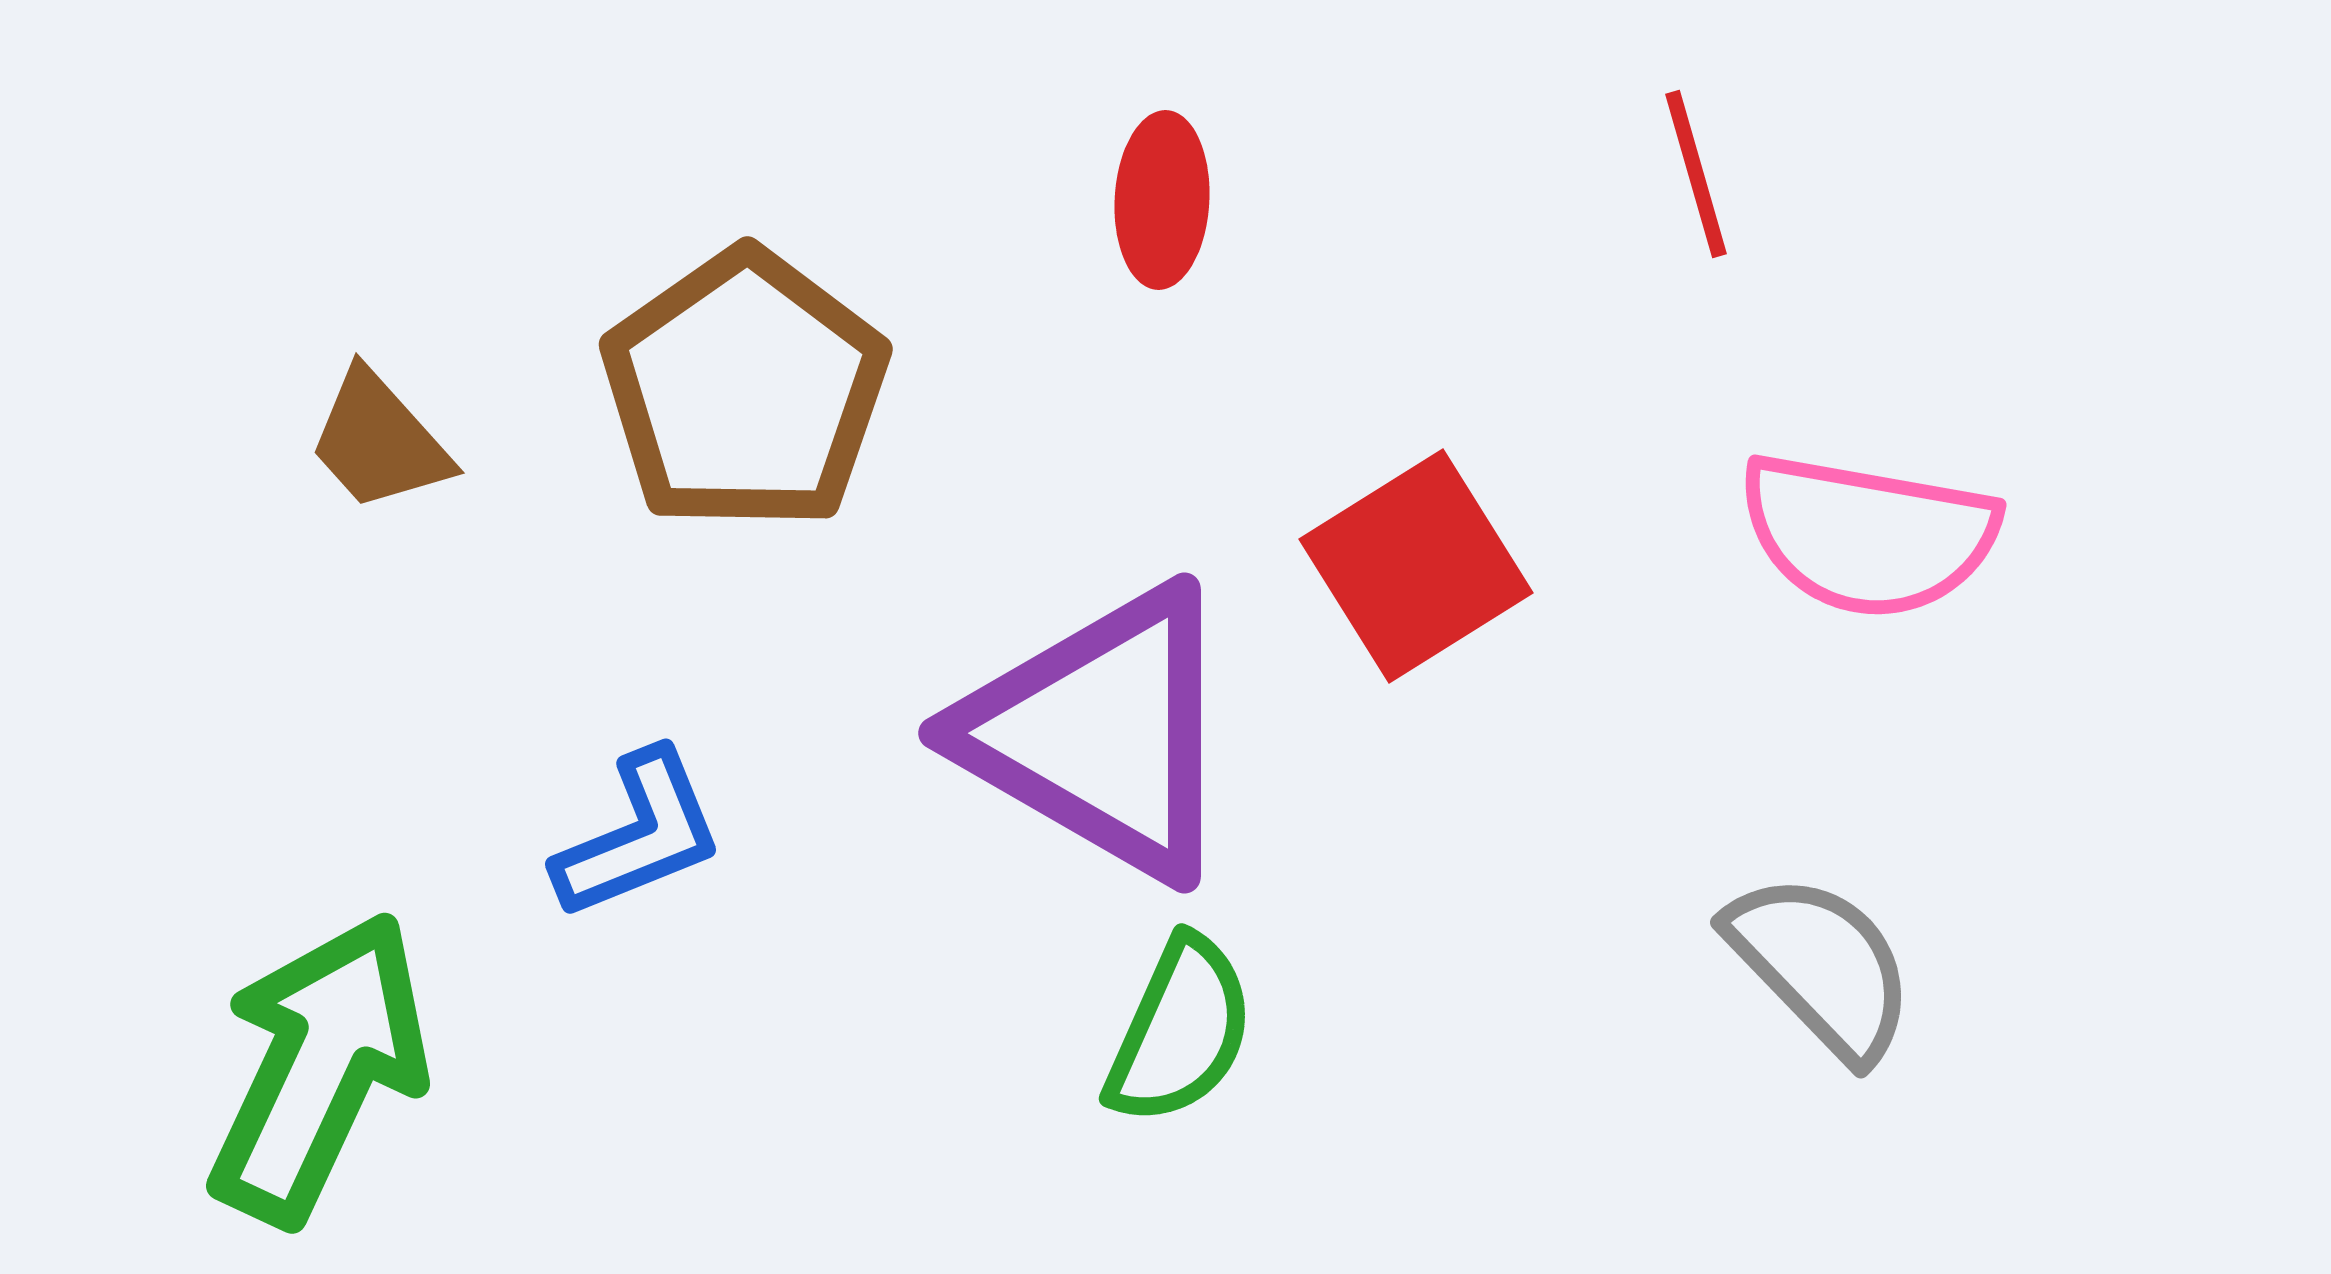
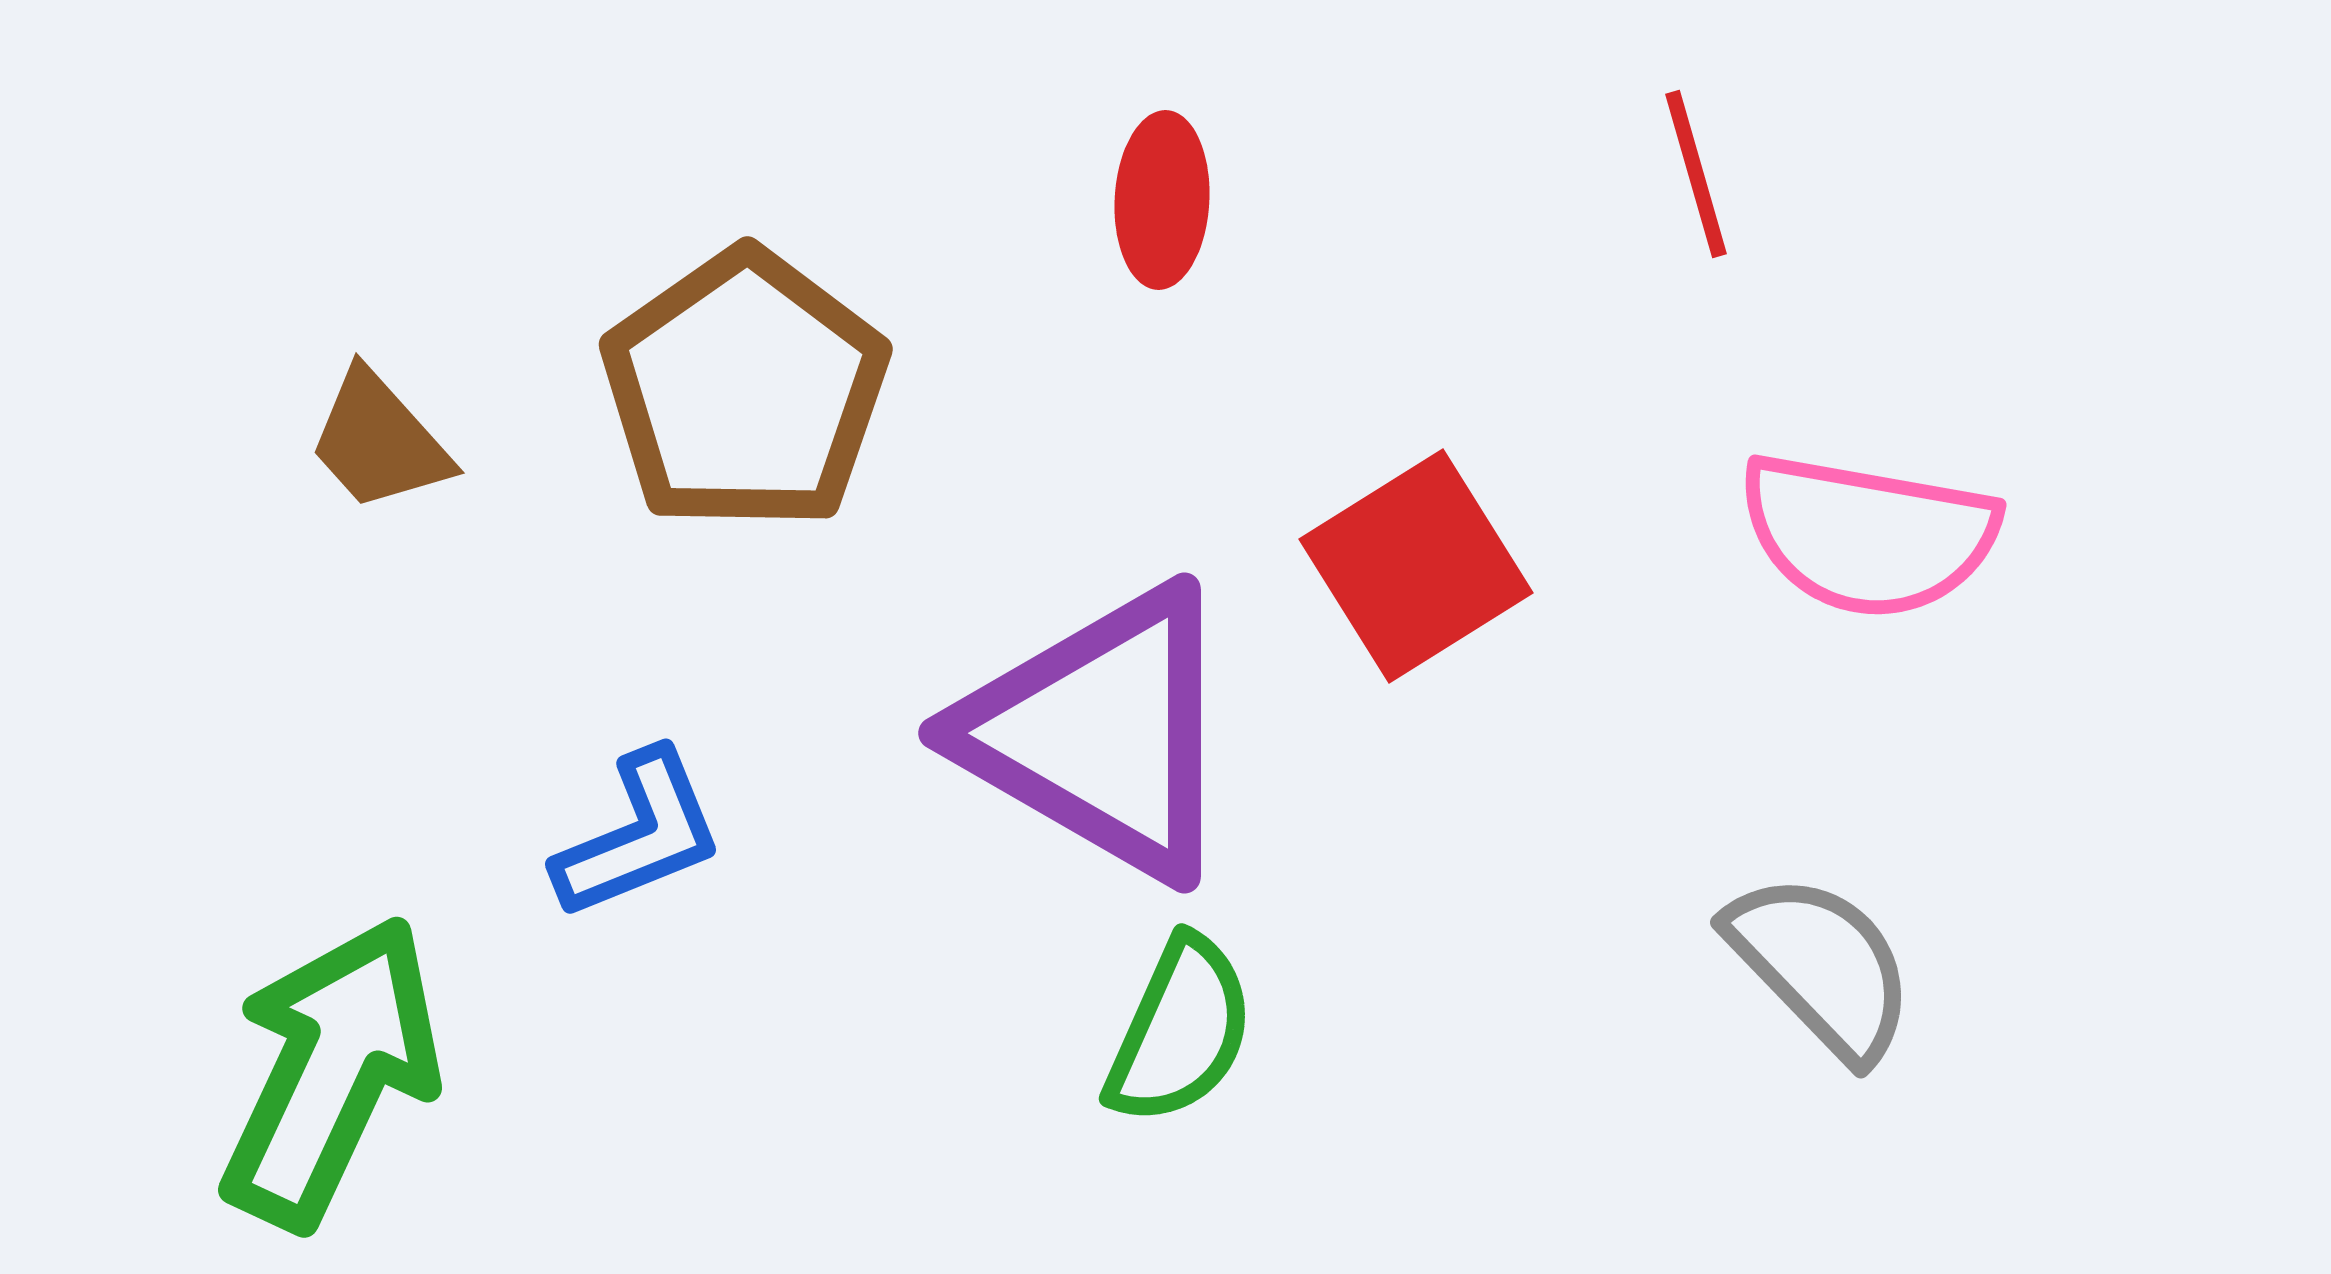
green arrow: moved 12 px right, 4 px down
